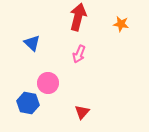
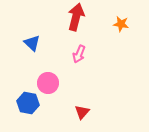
red arrow: moved 2 px left
